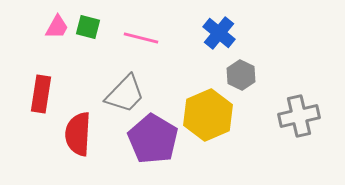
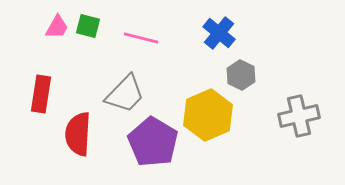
green square: moved 1 px up
purple pentagon: moved 3 px down
